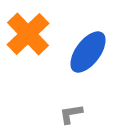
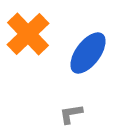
blue ellipse: moved 1 px down
